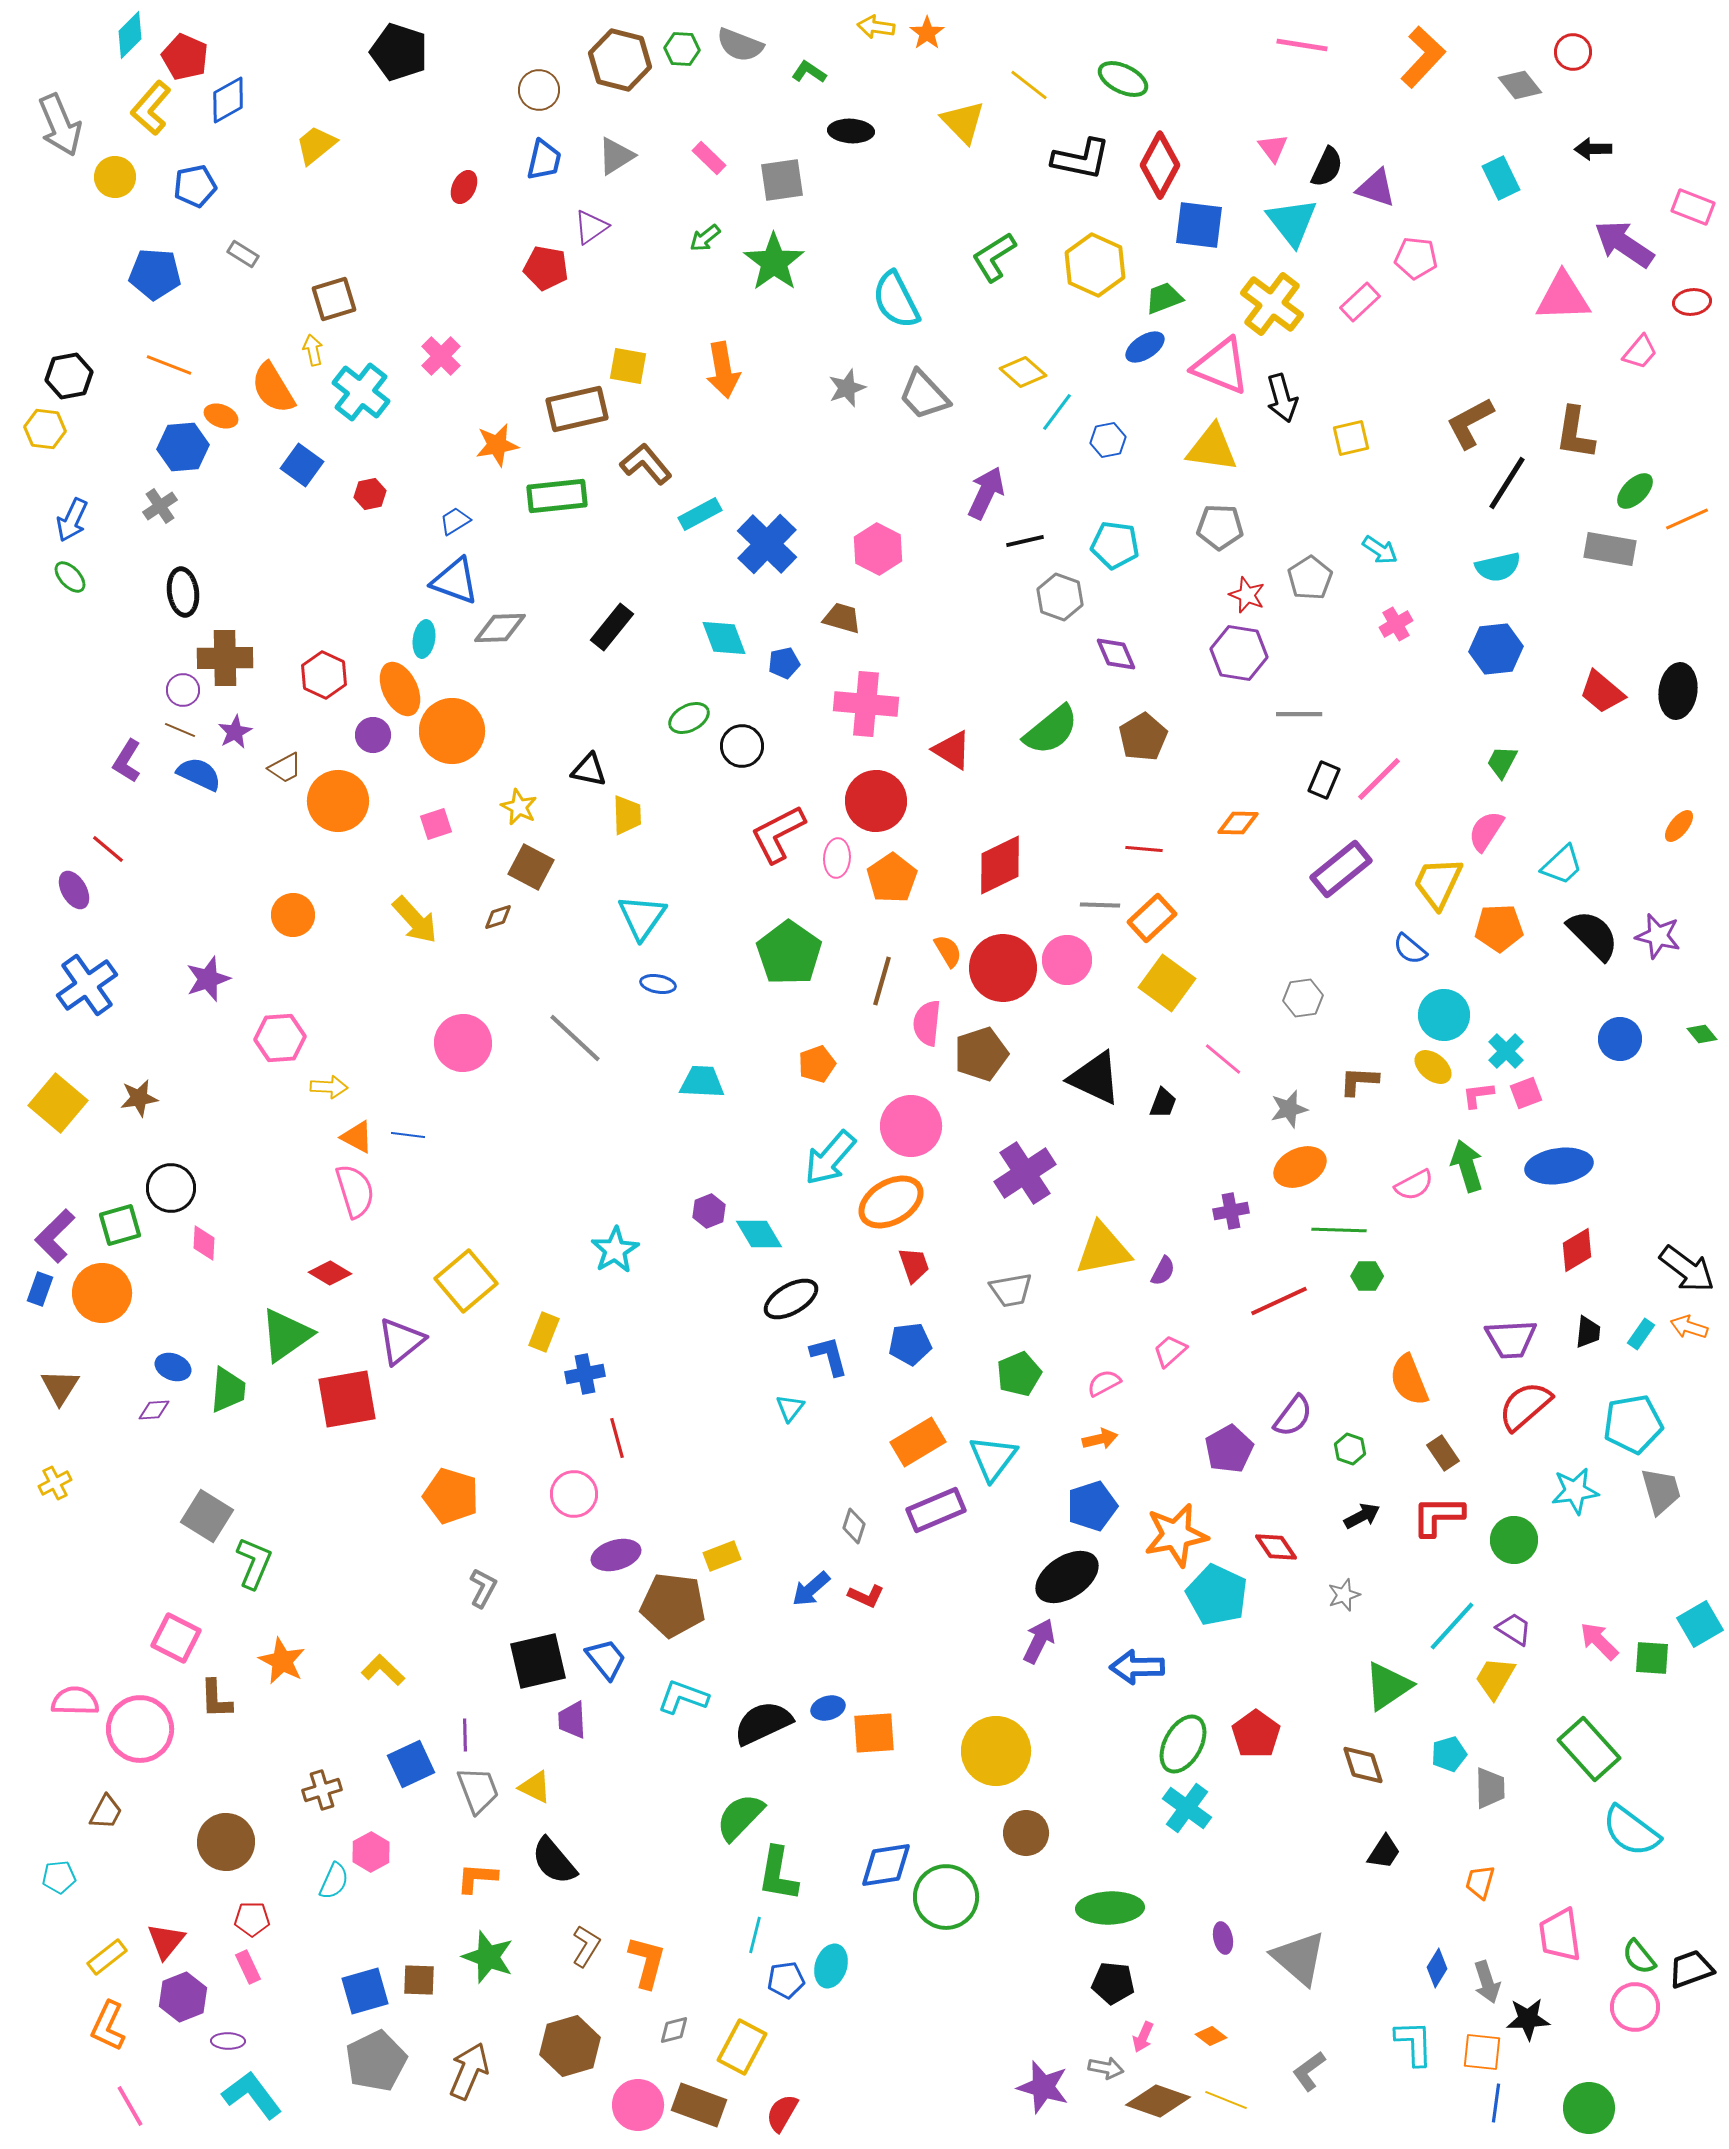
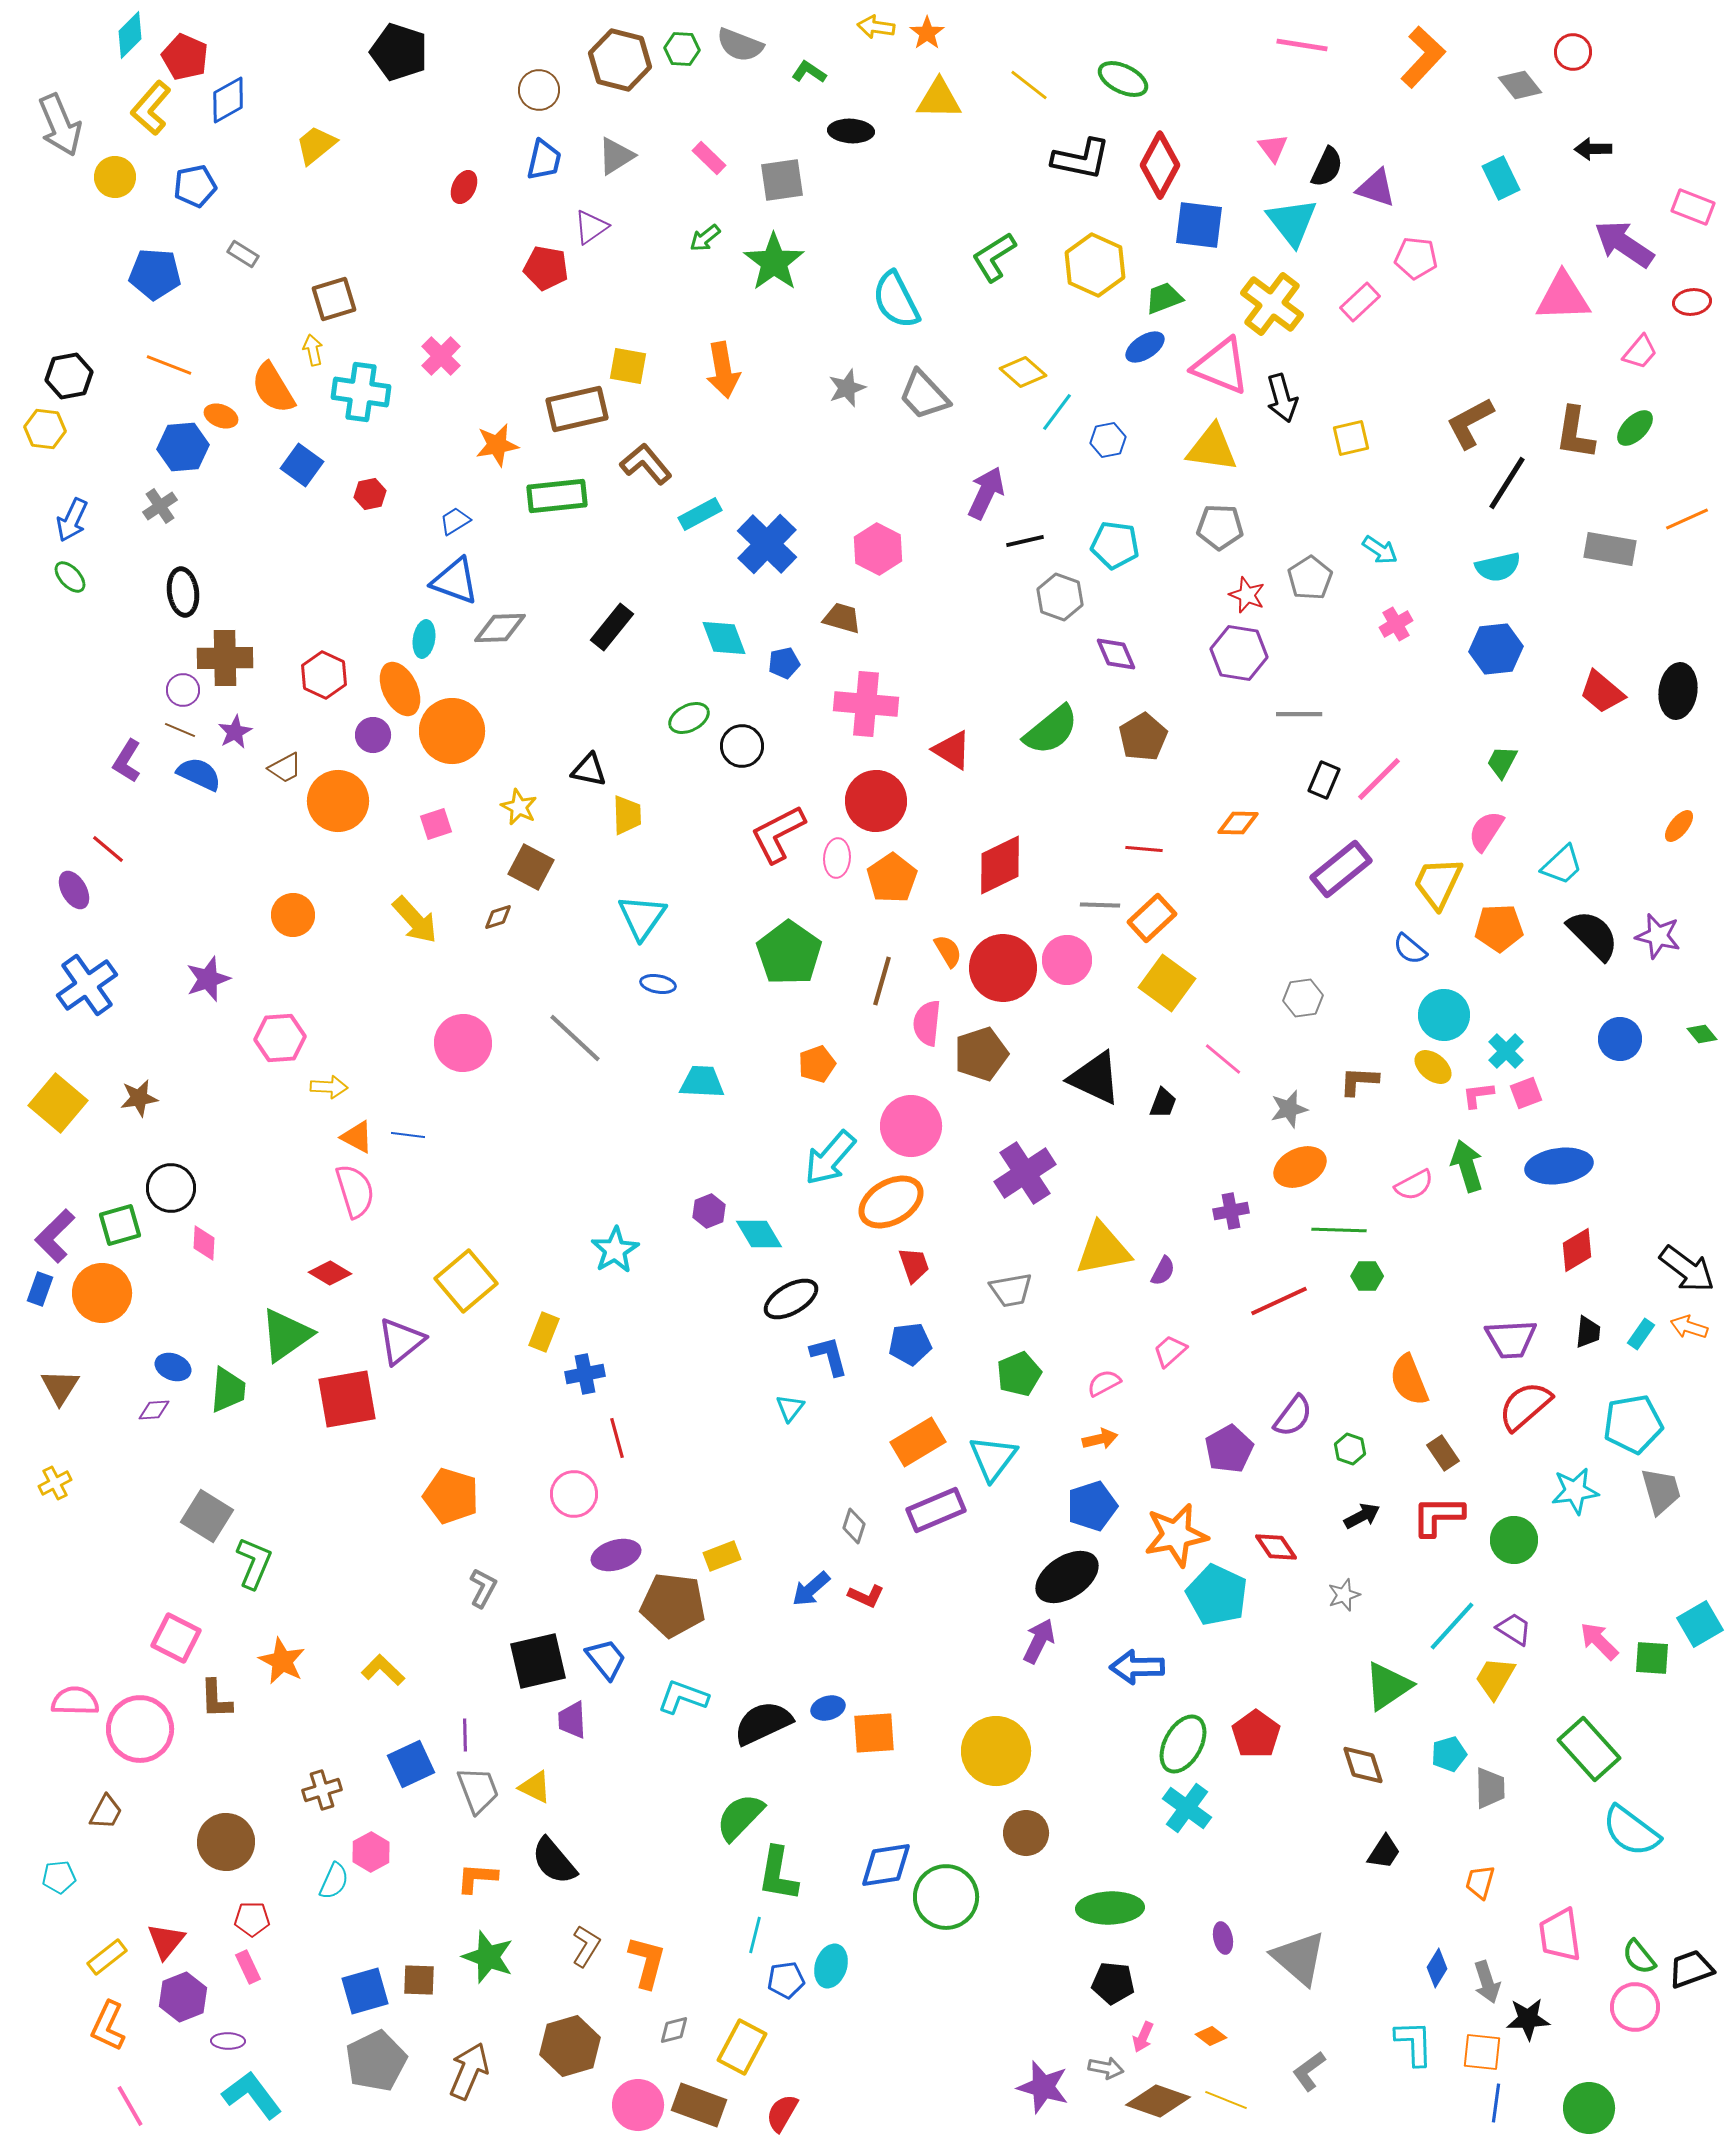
yellow triangle at (963, 122): moved 24 px left, 23 px up; rotated 45 degrees counterclockwise
cyan cross at (361, 392): rotated 30 degrees counterclockwise
green ellipse at (1635, 491): moved 63 px up
